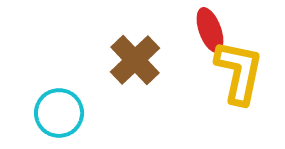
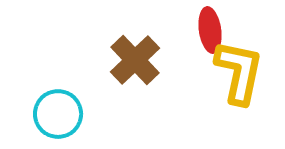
red ellipse: rotated 12 degrees clockwise
cyan circle: moved 1 px left, 1 px down
